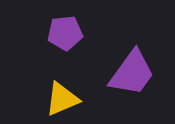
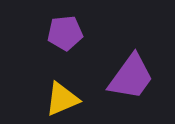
purple trapezoid: moved 1 px left, 4 px down
